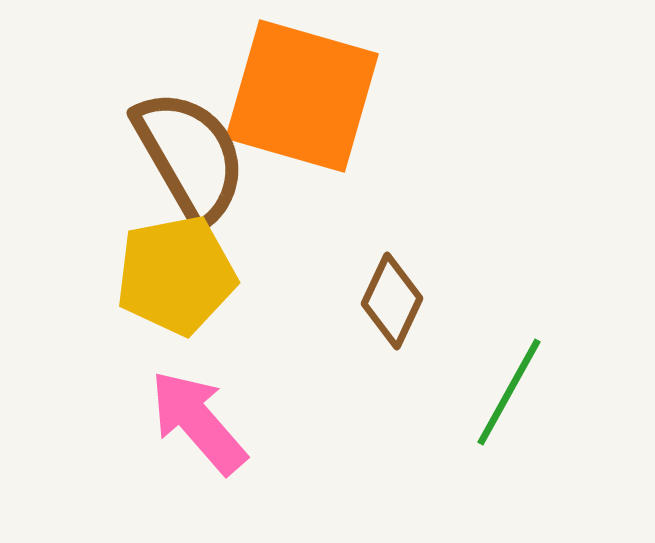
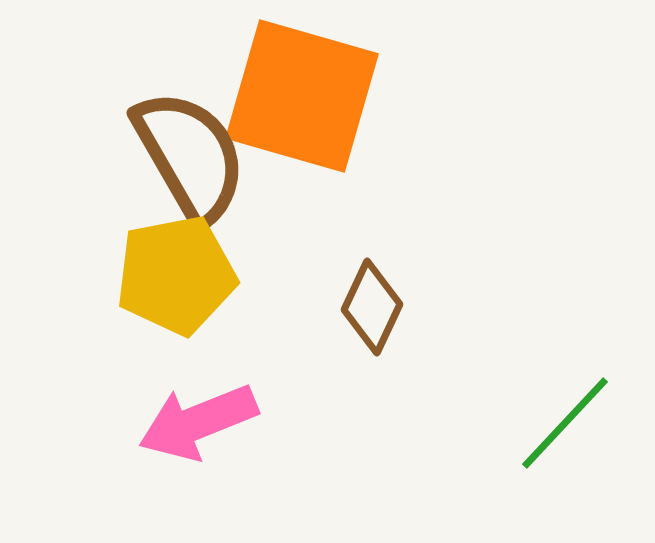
brown diamond: moved 20 px left, 6 px down
green line: moved 56 px right, 31 px down; rotated 14 degrees clockwise
pink arrow: rotated 71 degrees counterclockwise
